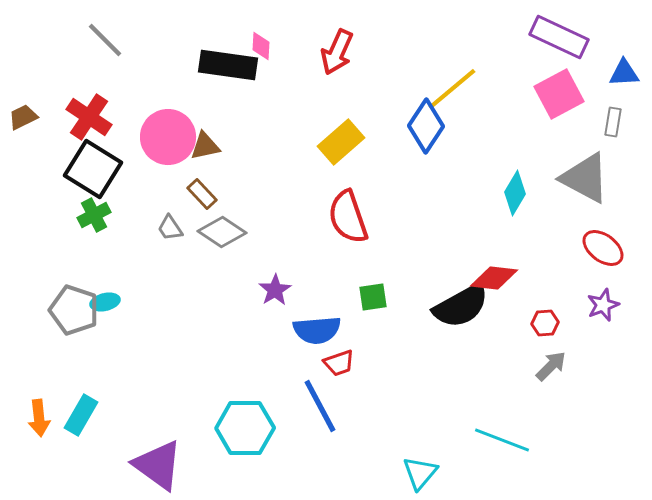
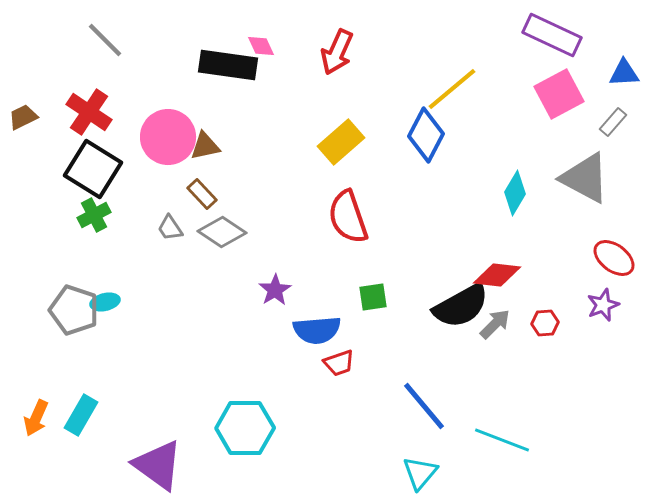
purple rectangle at (559, 37): moved 7 px left, 2 px up
pink diamond at (261, 46): rotated 28 degrees counterclockwise
red cross at (89, 117): moved 5 px up
gray rectangle at (613, 122): rotated 32 degrees clockwise
blue diamond at (426, 126): moved 9 px down; rotated 6 degrees counterclockwise
red ellipse at (603, 248): moved 11 px right, 10 px down
red diamond at (494, 278): moved 3 px right, 3 px up
gray arrow at (551, 366): moved 56 px left, 42 px up
blue line at (320, 406): moved 104 px right; rotated 12 degrees counterclockwise
orange arrow at (39, 418): moved 3 px left; rotated 30 degrees clockwise
